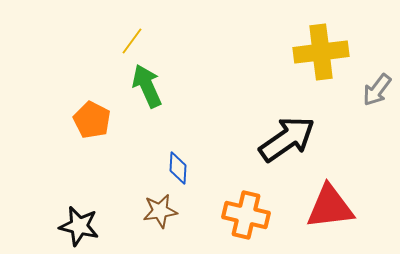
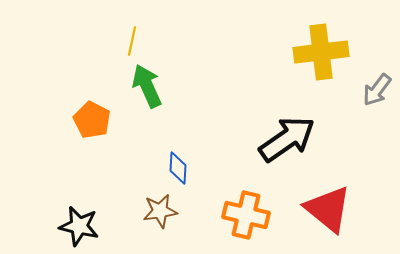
yellow line: rotated 24 degrees counterclockwise
red triangle: moved 2 px left, 2 px down; rotated 46 degrees clockwise
